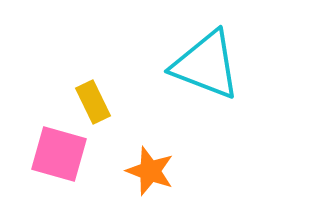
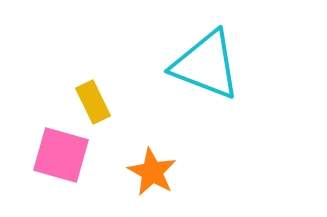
pink square: moved 2 px right, 1 px down
orange star: moved 2 px right, 1 px down; rotated 9 degrees clockwise
